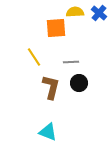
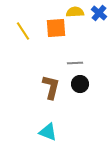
yellow line: moved 11 px left, 26 px up
gray line: moved 4 px right, 1 px down
black circle: moved 1 px right, 1 px down
